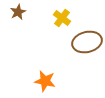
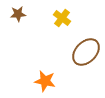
brown star: moved 2 px down; rotated 21 degrees clockwise
brown ellipse: moved 1 px left, 10 px down; rotated 32 degrees counterclockwise
